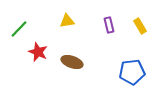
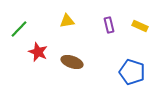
yellow rectangle: rotated 35 degrees counterclockwise
blue pentagon: rotated 25 degrees clockwise
